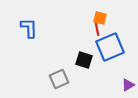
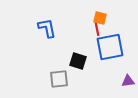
blue L-shape: moved 18 px right; rotated 10 degrees counterclockwise
blue square: rotated 12 degrees clockwise
black square: moved 6 px left, 1 px down
gray square: rotated 18 degrees clockwise
purple triangle: moved 4 px up; rotated 24 degrees clockwise
